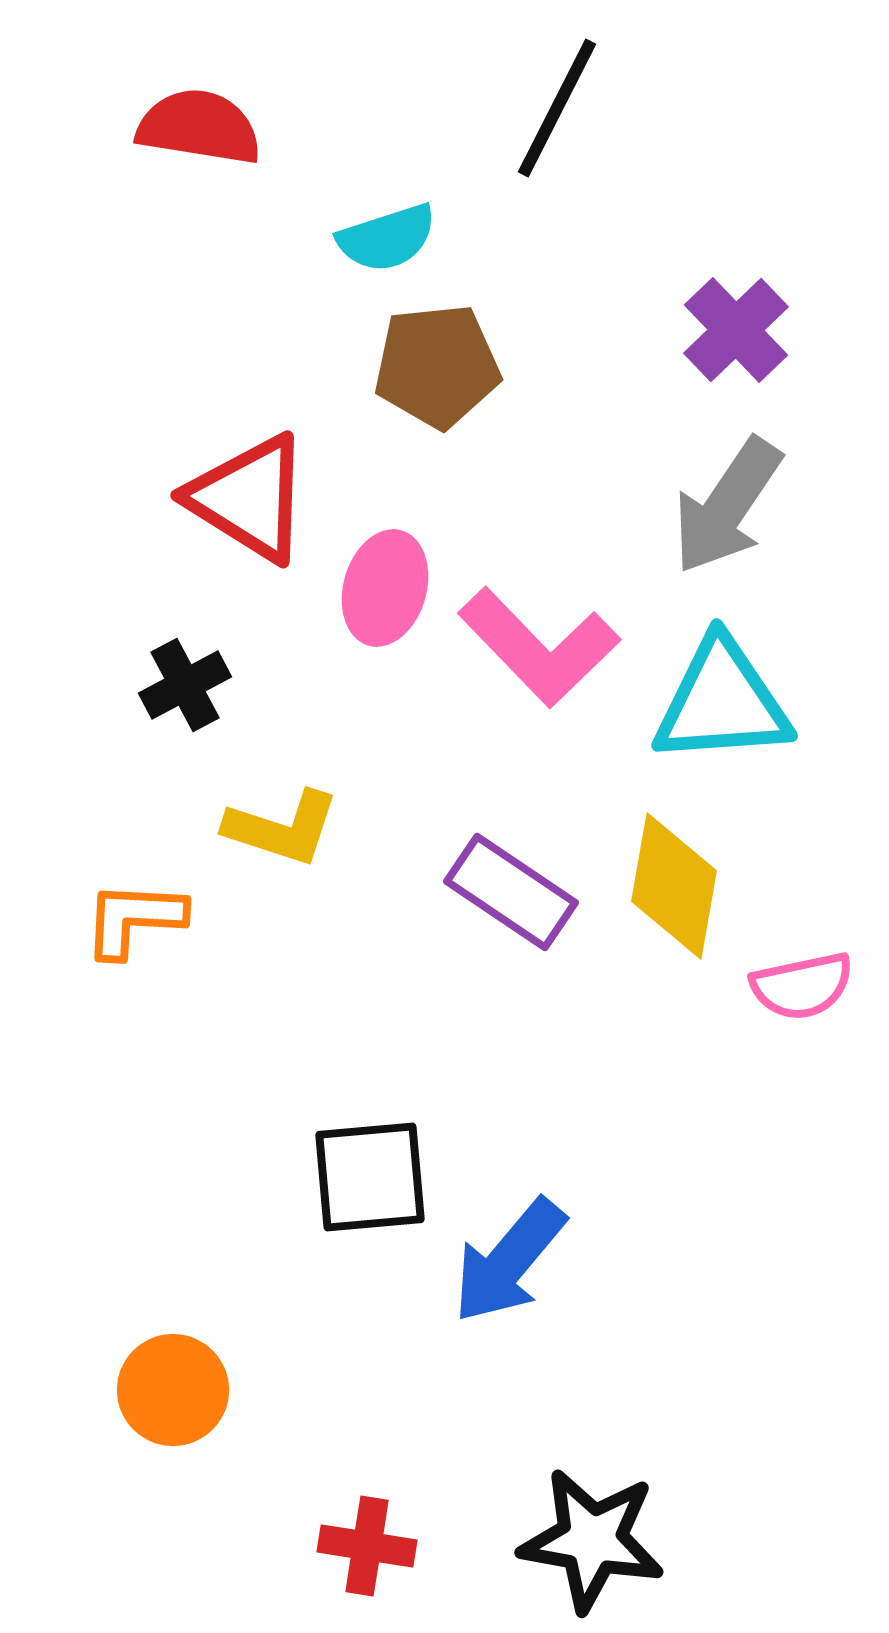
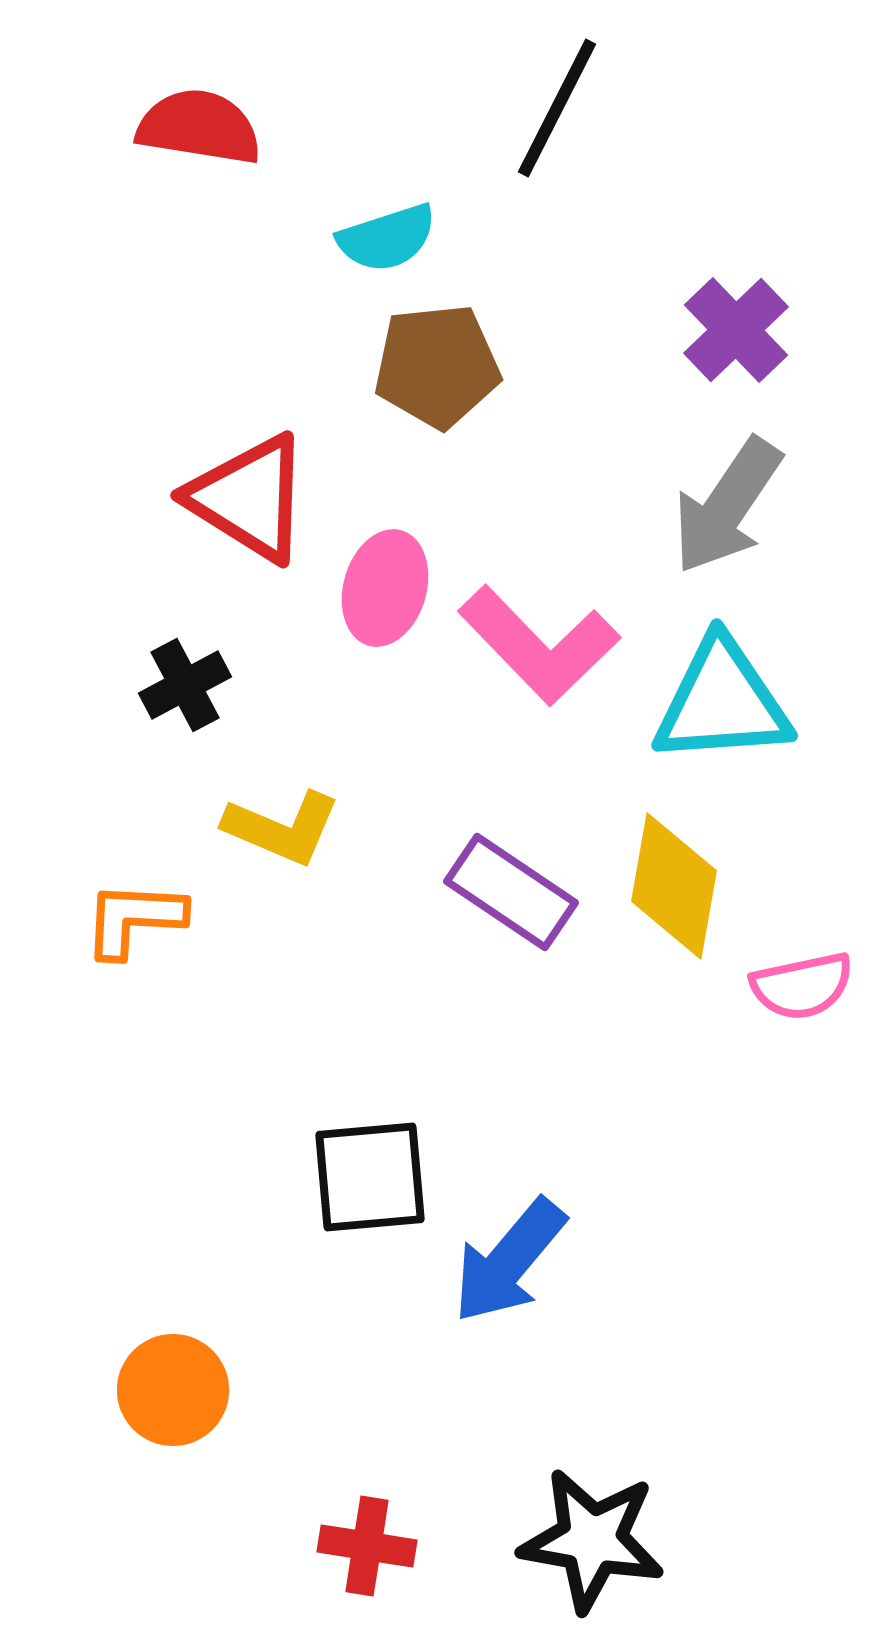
pink L-shape: moved 2 px up
yellow L-shape: rotated 5 degrees clockwise
